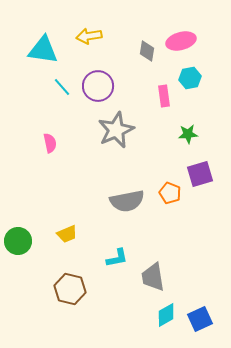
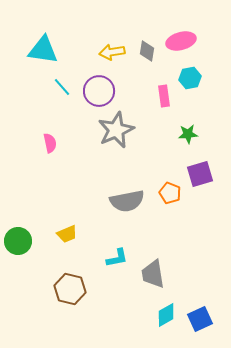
yellow arrow: moved 23 px right, 16 px down
purple circle: moved 1 px right, 5 px down
gray trapezoid: moved 3 px up
